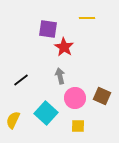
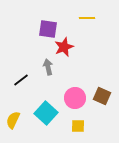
red star: rotated 18 degrees clockwise
gray arrow: moved 12 px left, 9 px up
